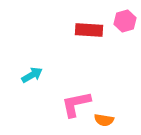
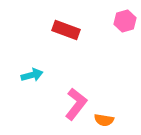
red rectangle: moved 23 px left; rotated 16 degrees clockwise
cyan arrow: rotated 15 degrees clockwise
pink L-shape: rotated 140 degrees clockwise
